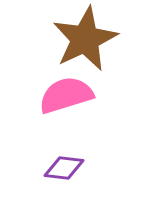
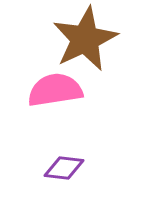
pink semicircle: moved 11 px left, 5 px up; rotated 8 degrees clockwise
